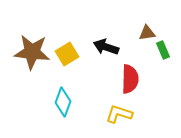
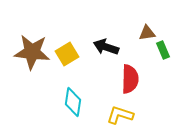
cyan diamond: moved 10 px right; rotated 12 degrees counterclockwise
yellow L-shape: moved 1 px right, 1 px down
